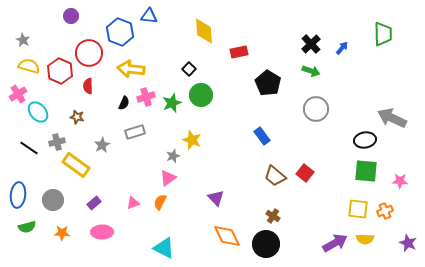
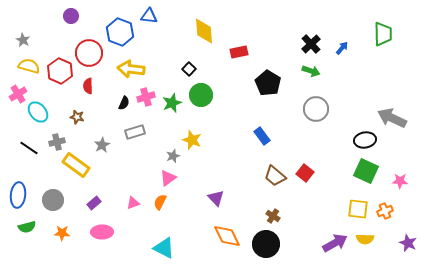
green square at (366, 171): rotated 20 degrees clockwise
